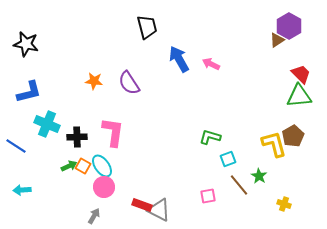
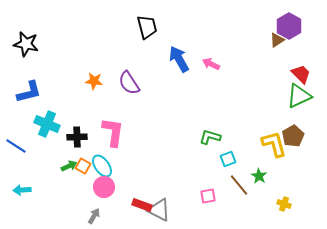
green triangle: rotated 20 degrees counterclockwise
